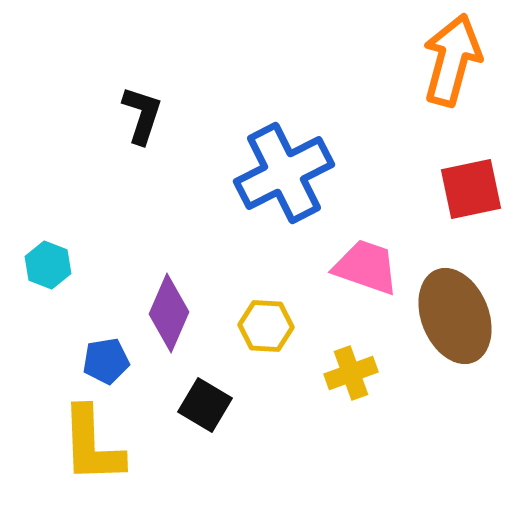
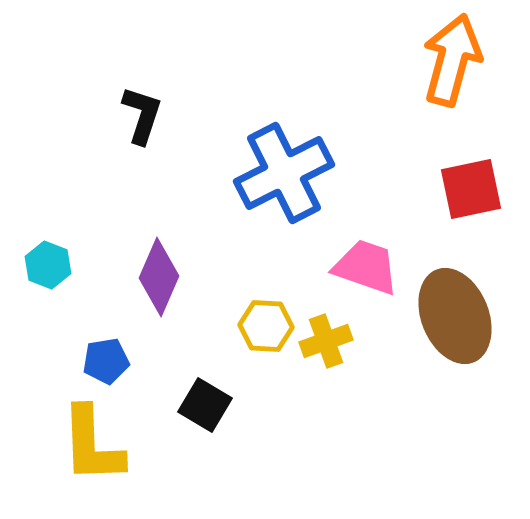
purple diamond: moved 10 px left, 36 px up
yellow cross: moved 25 px left, 32 px up
